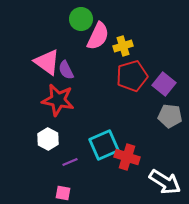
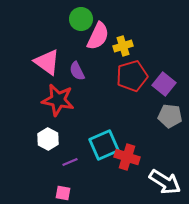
purple semicircle: moved 11 px right, 1 px down
